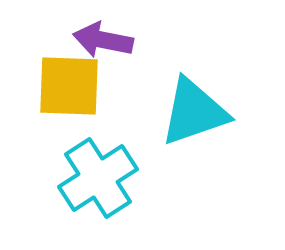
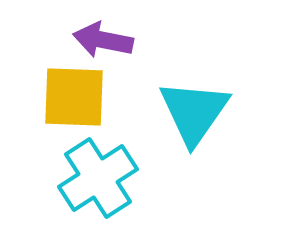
yellow square: moved 5 px right, 11 px down
cyan triangle: rotated 36 degrees counterclockwise
